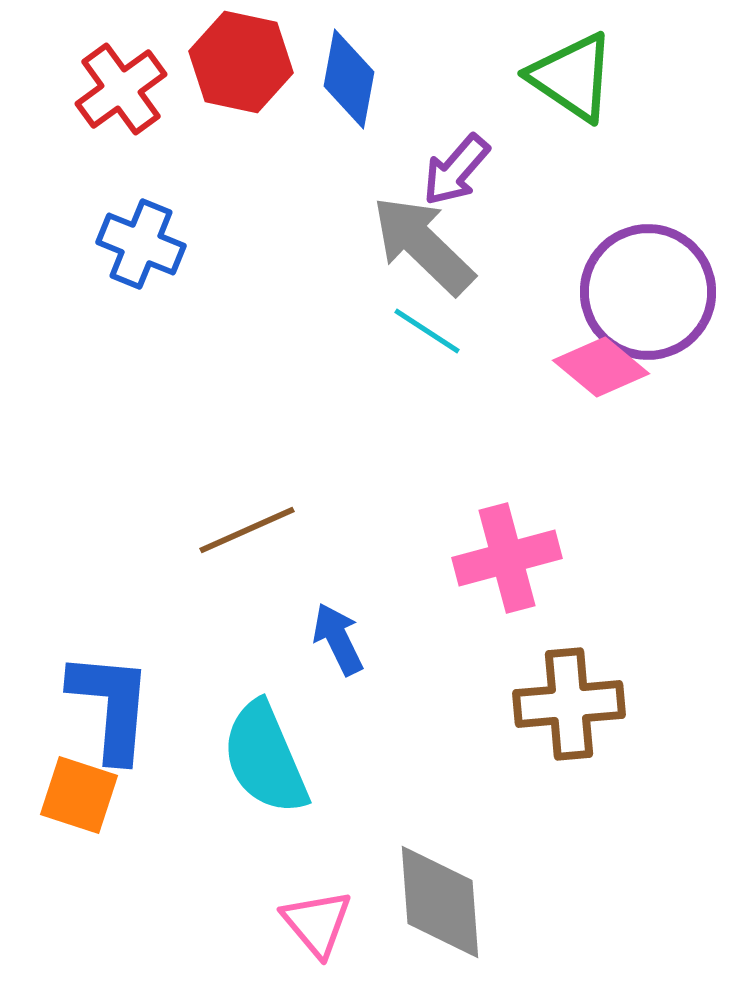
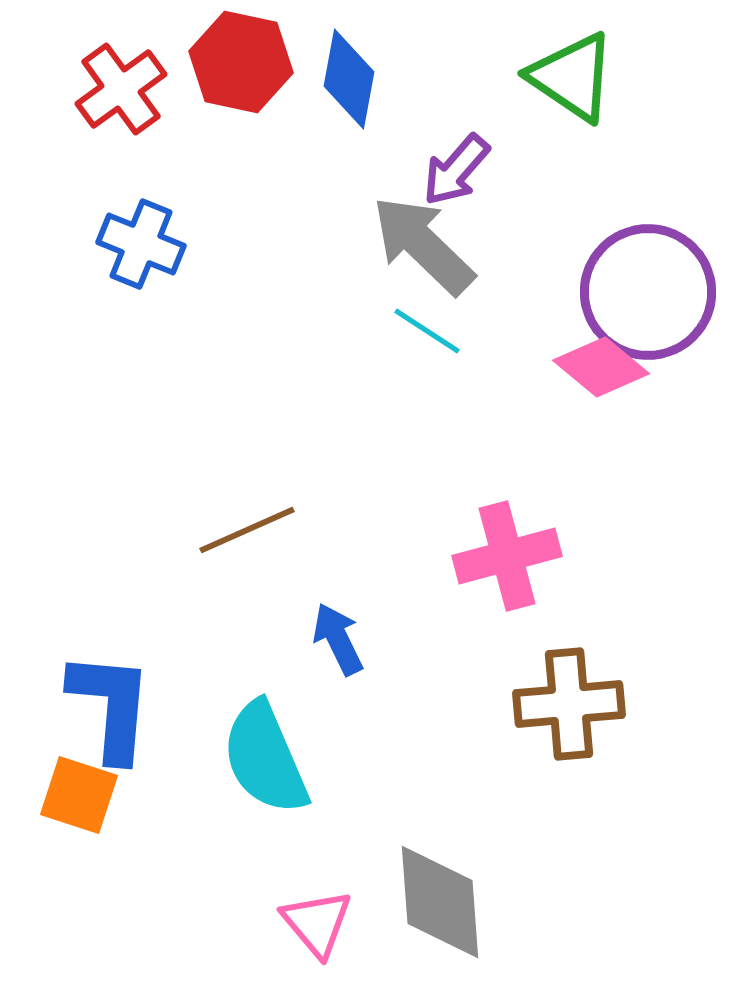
pink cross: moved 2 px up
